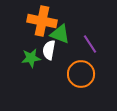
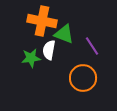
green triangle: moved 4 px right
purple line: moved 2 px right, 2 px down
orange circle: moved 2 px right, 4 px down
